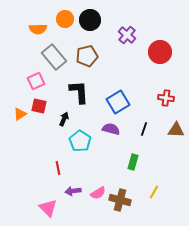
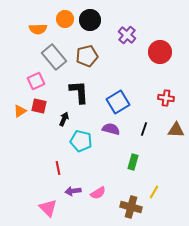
orange triangle: moved 3 px up
cyan pentagon: moved 1 px right; rotated 20 degrees counterclockwise
brown cross: moved 11 px right, 7 px down
